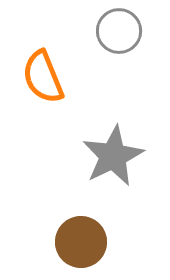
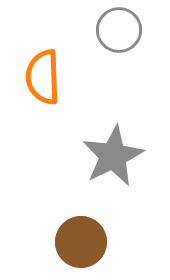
gray circle: moved 1 px up
orange semicircle: rotated 20 degrees clockwise
